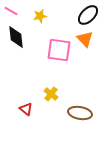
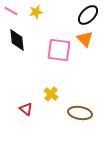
yellow star: moved 4 px left, 4 px up
black diamond: moved 1 px right, 3 px down
